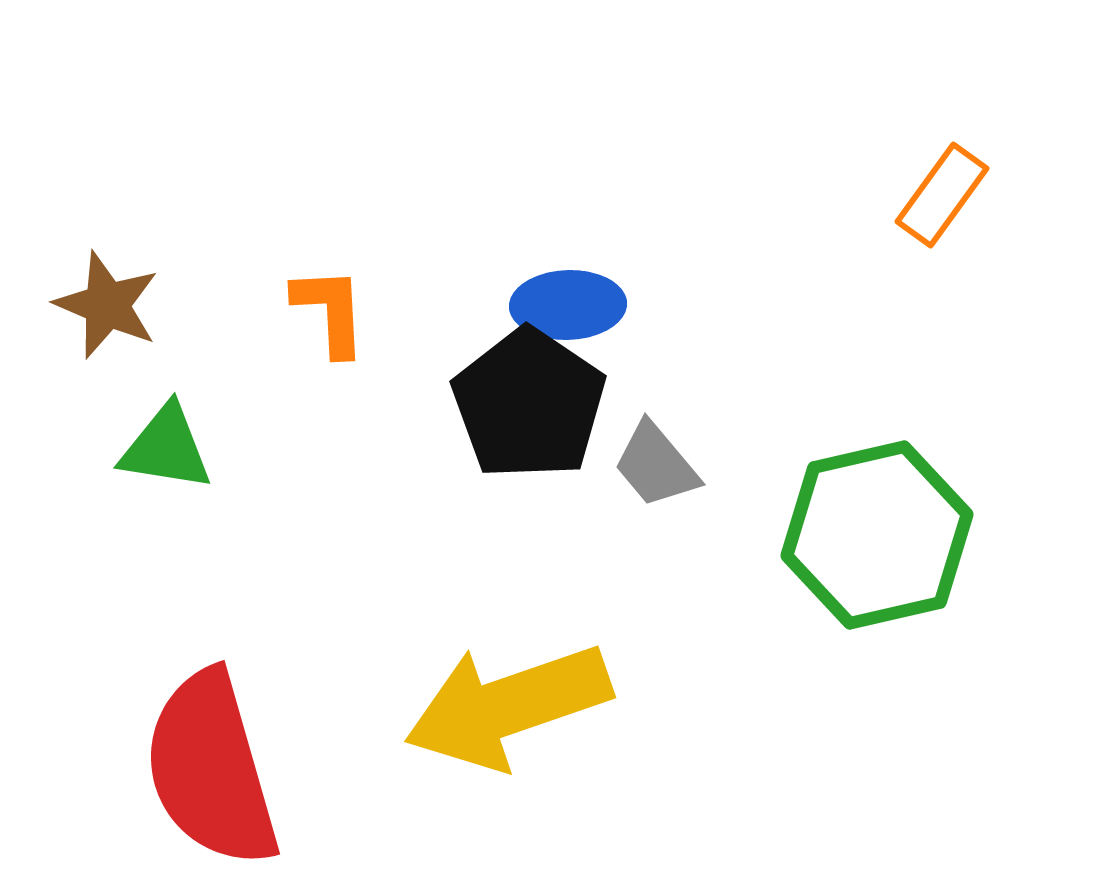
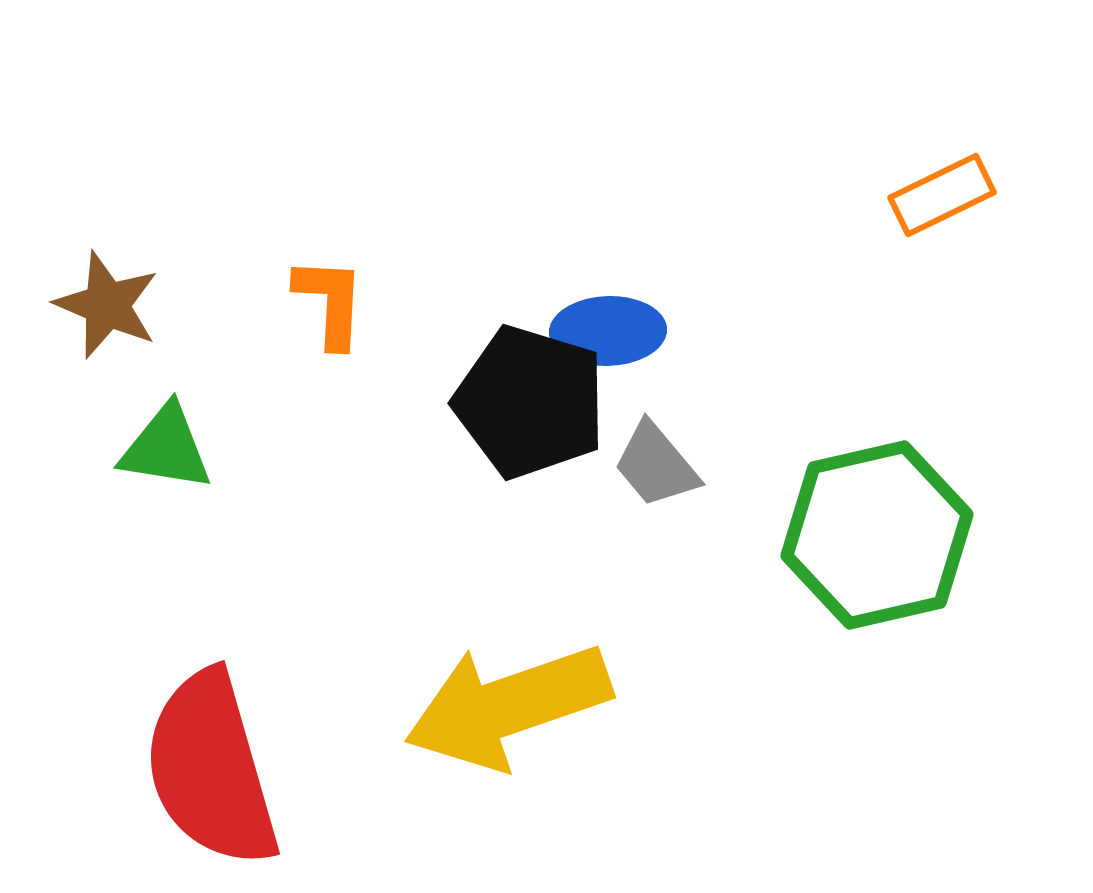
orange rectangle: rotated 28 degrees clockwise
blue ellipse: moved 40 px right, 26 px down
orange L-shape: moved 9 px up; rotated 6 degrees clockwise
black pentagon: moved 1 px right, 2 px up; rotated 17 degrees counterclockwise
